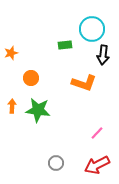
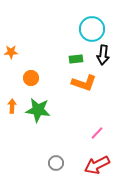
green rectangle: moved 11 px right, 14 px down
orange star: moved 1 px up; rotated 16 degrees clockwise
